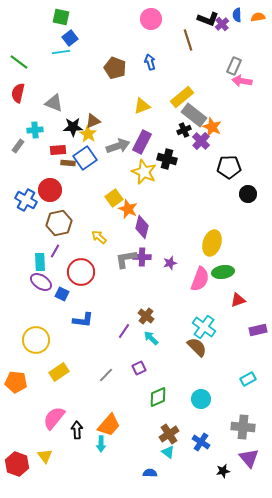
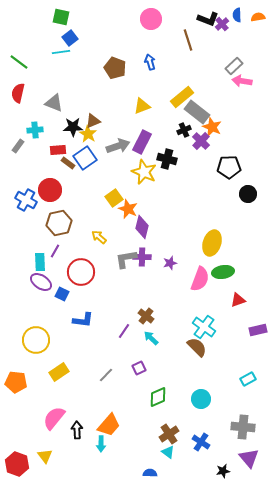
gray rectangle at (234, 66): rotated 24 degrees clockwise
gray rectangle at (194, 115): moved 3 px right, 3 px up
brown rectangle at (68, 163): rotated 32 degrees clockwise
